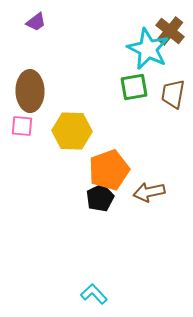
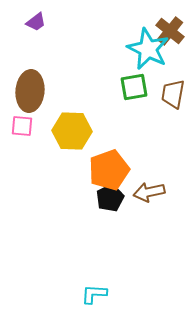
brown ellipse: rotated 6 degrees clockwise
black pentagon: moved 10 px right
cyan L-shape: rotated 44 degrees counterclockwise
